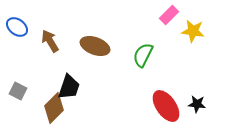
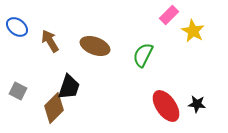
yellow star: rotated 20 degrees clockwise
